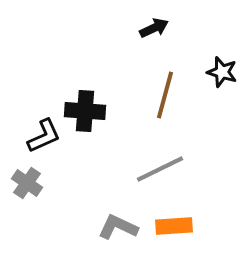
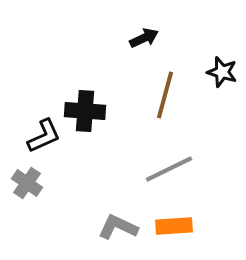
black arrow: moved 10 px left, 10 px down
gray line: moved 9 px right
